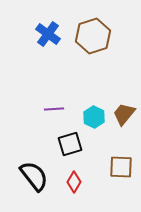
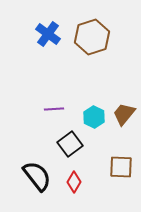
brown hexagon: moved 1 px left, 1 px down
black square: rotated 20 degrees counterclockwise
black semicircle: moved 3 px right
